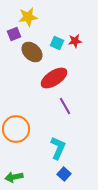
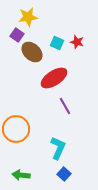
purple square: moved 3 px right, 1 px down; rotated 32 degrees counterclockwise
red star: moved 2 px right, 1 px down; rotated 24 degrees clockwise
green arrow: moved 7 px right, 2 px up; rotated 18 degrees clockwise
